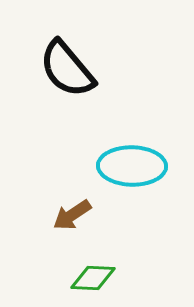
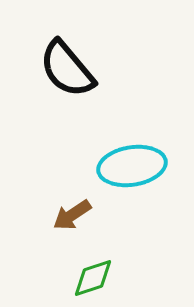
cyan ellipse: rotated 10 degrees counterclockwise
green diamond: rotated 21 degrees counterclockwise
